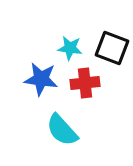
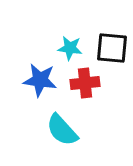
black square: rotated 16 degrees counterclockwise
blue star: moved 1 px left, 1 px down
